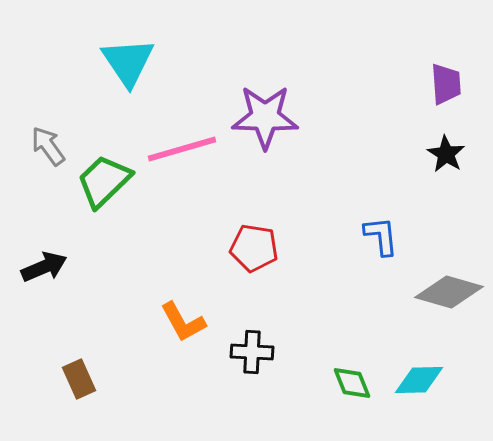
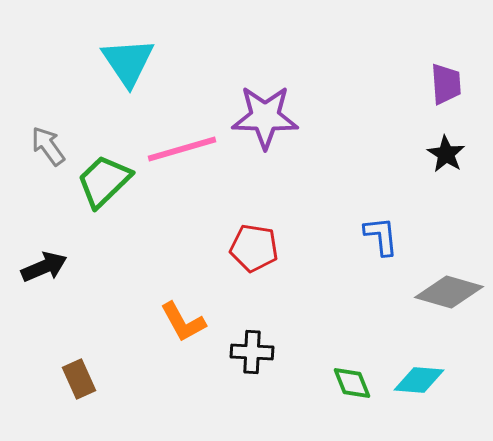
cyan diamond: rotated 6 degrees clockwise
